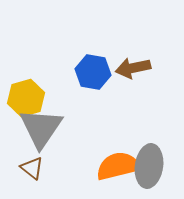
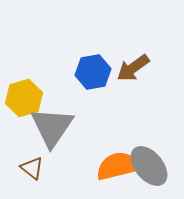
brown arrow: rotated 24 degrees counterclockwise
blue hexagon: rotated 20 degrees counterclockwise
yellow hexagon: moved 2 px left
gray triangle: moved 11 px right, 1 px up
gray ellipse: rotated 48 degrees counterclockwise
